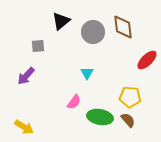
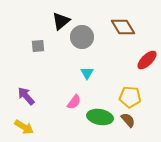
brown diamond: rotated 25 degrees counterclockwise
gray circle: moved 11 px left, 5 px down
purple arrow: moved 20 px down; rotated 96 degrees clockwise
